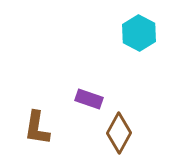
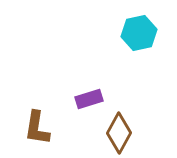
cyan hexagon: rotated 20 degrees clockwise
purple rectangle: rotated 36 degrees counterclockwise
